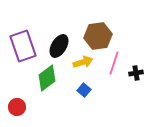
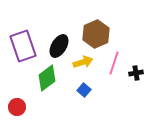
brown hexagon: moved 2 px left, 2 px up; rotated 16 degrees counterclockwise
